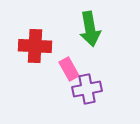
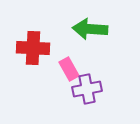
green arrow: rotated 104 degrees clockwise
red cross: moved 2 px left, 2 px down
